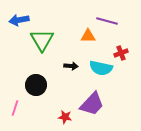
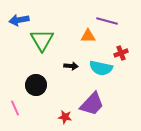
pink line: rotated 42 degrees counterclockwise
